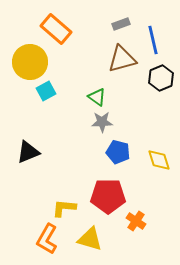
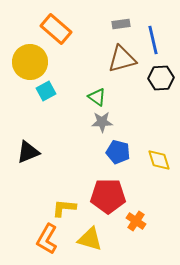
gray rectangle: rotated 12 degrees clockwise
black hexagon: rotated 20 degrees clockwise
